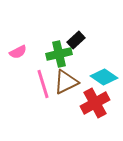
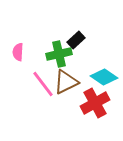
pink semicircle: rotated 120 degrees clockwise
pink line: rotated 20 degrees counterclockwise
